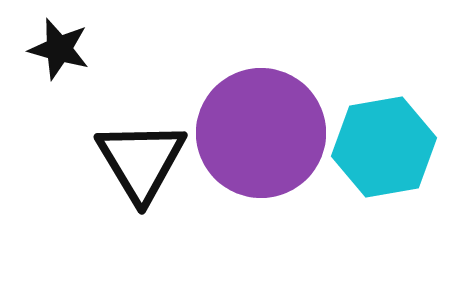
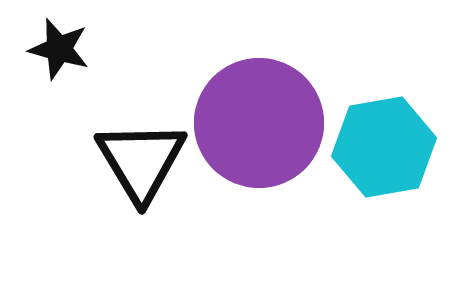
purple circle: moved 2 px left, 10 px up
